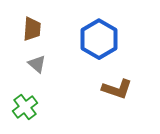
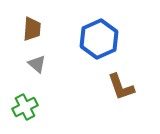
blue hexagon: rotated 6 degrees clockwise
brown L-shape: moved 4 px right, 2 px up; rotated 52 degrees clockwise
green cross: rotated 10 degrees clockwise
